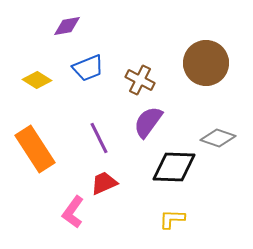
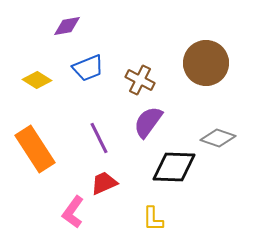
yellow L-shape: moved 19 px left; rotated 92 degrees counterclockwise
